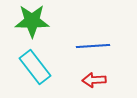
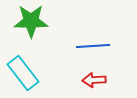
green star: moved 1 px left
cyan rectangle: moved 12 px left, 6 px down
